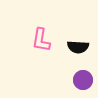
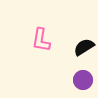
black semicircle: moved 6 px right; rotated 145 degrees clockwise
